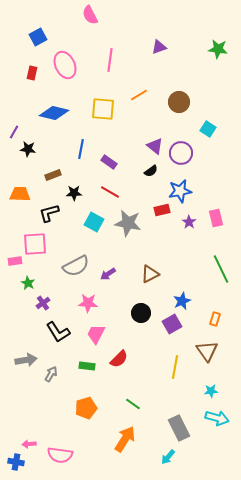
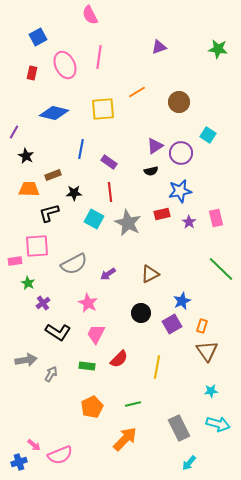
pink line at (110, 60): moved 11 px left, 3 px up
orange line at (139, 95): moved 2 px left, 3 px up
yellow square at (103, 109): rotated 10 degrees counterclockwise
cyan square at (208, 129): moved 6 px down
purple triangle at (155, 146): rotated 48 degrees clockwise
black star at (28, 149): moved 2 px left, 7 px down; rotated 21 degrees clockwise
black semicircle at (151, 171): rotated 24 degrees clockwise
red line at (110, 192): rotated 54 degrees clockwise
orange trapezoid at (20, 194): moved 9 px right, 5 px up
red rectangle at (162, 210): moved 4 px down
cyan square at (94, 222): moved 3 px up
gray star at (128, 223): rotated 16 degrees clockwise
pink square at (35, 244): moved 2 px right, 2 px down
gray semicircle at (76, 266): moved 2 px left, 2 px up
green line at (221, 269): rotated 20 degrees counterclockwise
pink star at (88, 303): rotated 24 degrees clockwise
orange rectangle at (215, 319): moved 13 px left, 7 px down
black L-shape at (58, 332): rotated 25 degrees counterclockwise
yellow line at (175, 367): moved 18 px left
green line at (133, 404): rotated 49 degrees counterclockwise
orange pentagon at (86, 408): moved 6 px right, 1 px up; rotated 10 degrees counterclockwise
cyan arrow at (217, 418): moved 1 px right, 6 px down
orange arrow at (125, 439): rotated 12 degrees clockwise
pink arrow at (29, 444): moved 5 px right, 1 px down; rotated 136 degrees counterclockwise
pink semicircle at (60, 455): rotated 30 degrees counterclockwise
cyan arrow at (168, 457): moved 21 px right, 6 px down
blue cross at (16, 462): moved 3 px right; rotated 28 degrees counterclockwise
